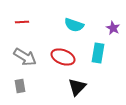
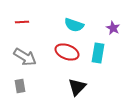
red ellipse: moved 4 px right, 5 px up
